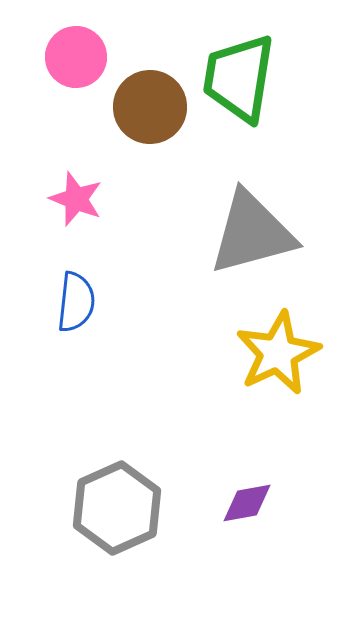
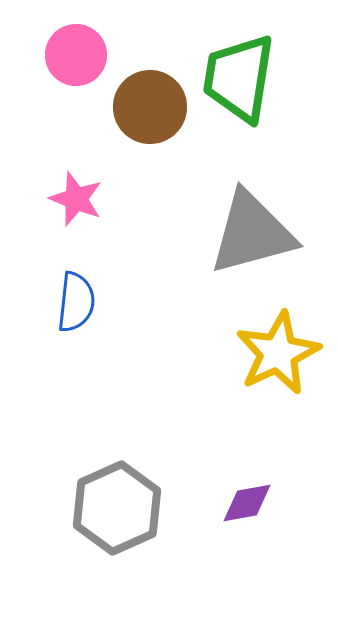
pink circle: moved 2 px up
